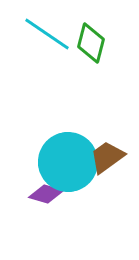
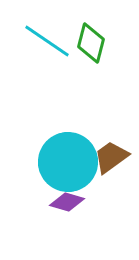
cyan line: moved 7 px down
brown trapezoid: moved 4 px right
purple diamond: moved 21 px right, 8 px down
